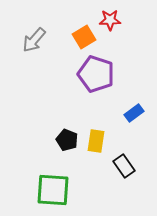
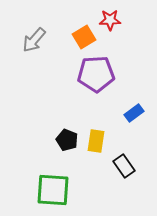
purple pentagon: rotated 21 degrees counterclockwise
